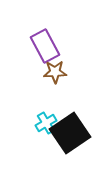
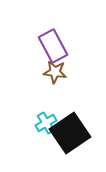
purple rectangle: moved 8 px right
brown star: rotated 10 degrees clockwise
